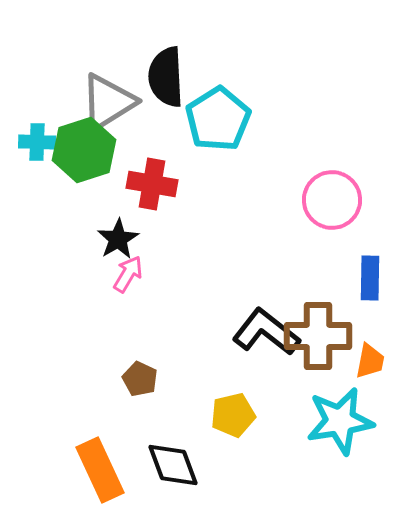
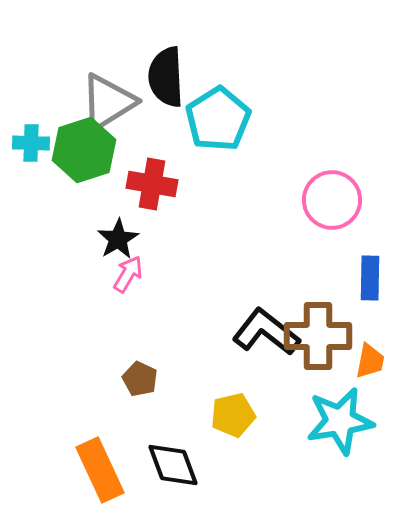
cyan cross: moved 6 px left, 1 px down
